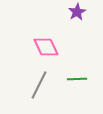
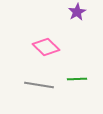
pink diamond: rotated 20 degrees counterclockwise
gray line: rotated 72 degrees clockwise
